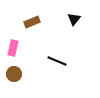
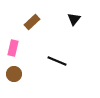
brown rectangle: rotated 21 degrees counterclockwise
